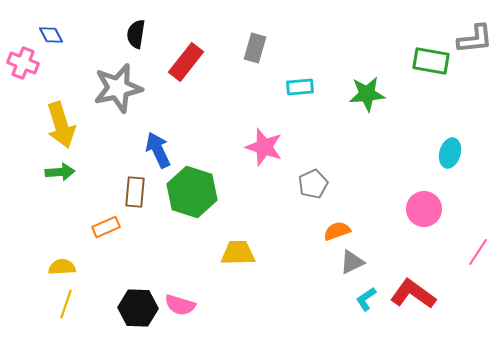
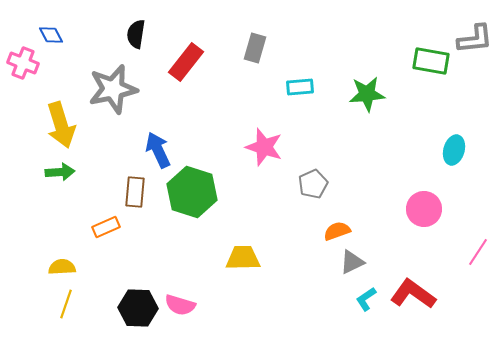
gray star: moved 5 px left, 1 px down
cyan ellipse: moved 4 px right, 3 px up
yellow trapezoid: moved 5 px right, 5 px down
